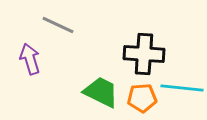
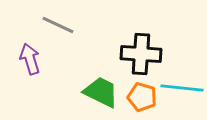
black cross: moved 3 px left
orange pentagon: moved 1 px up; rotated 20 degrees clockwise
